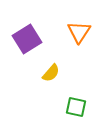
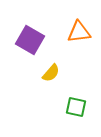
orange triangle: rotated 50 degrees clockwise
purple square: moved 3 px right, 1 px down; rotated 28 degrees counterclockwise
